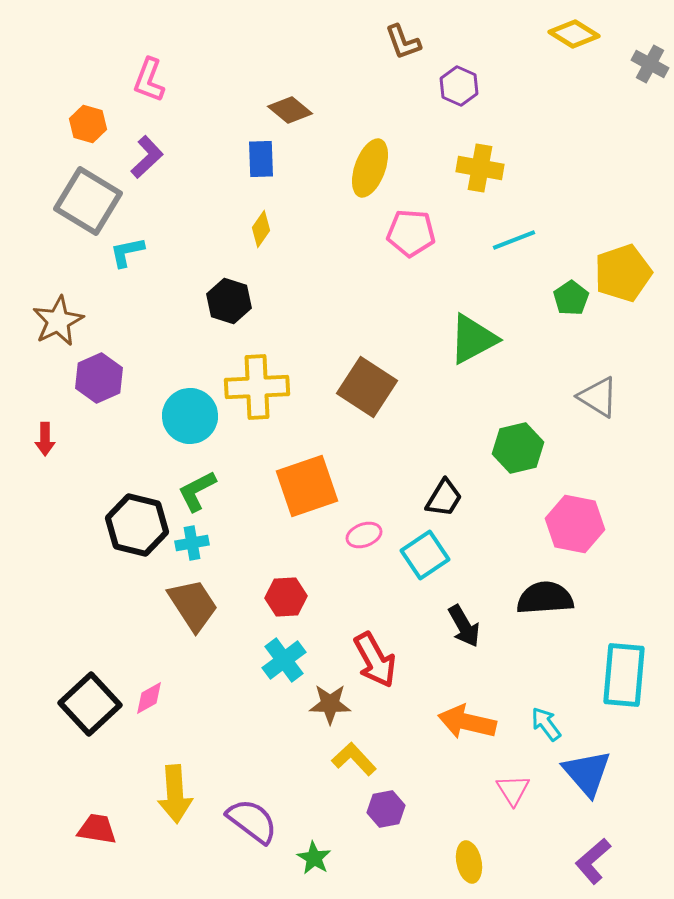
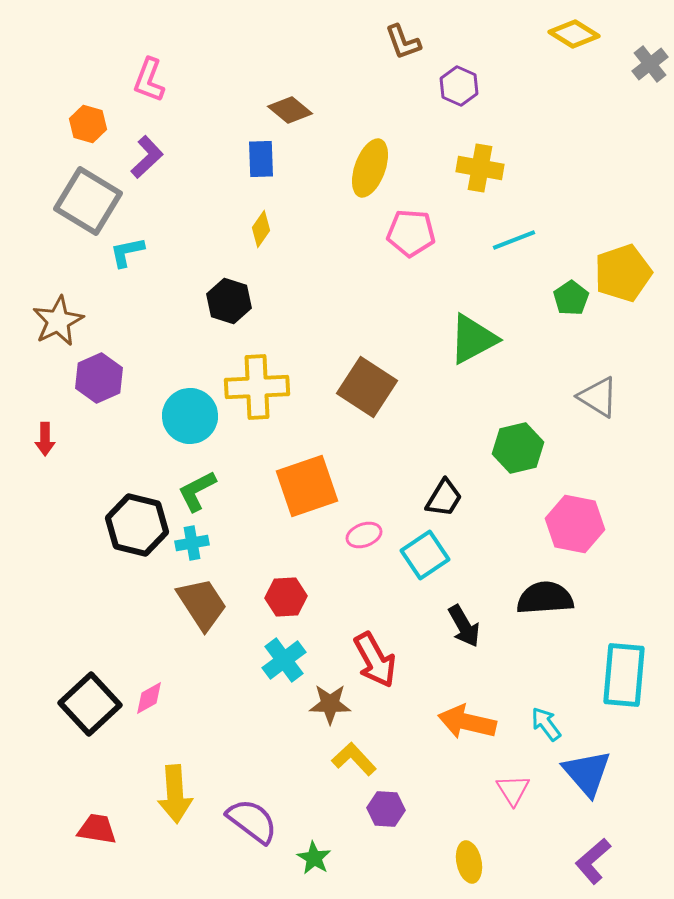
gray cross at (650, 64): rotated 24 degrees clockwise
brown trapezoid at (193, 605): moved 9 px right, 1 px up
purple hexagon at (386, 809): rotated 15 degrees clockwise
